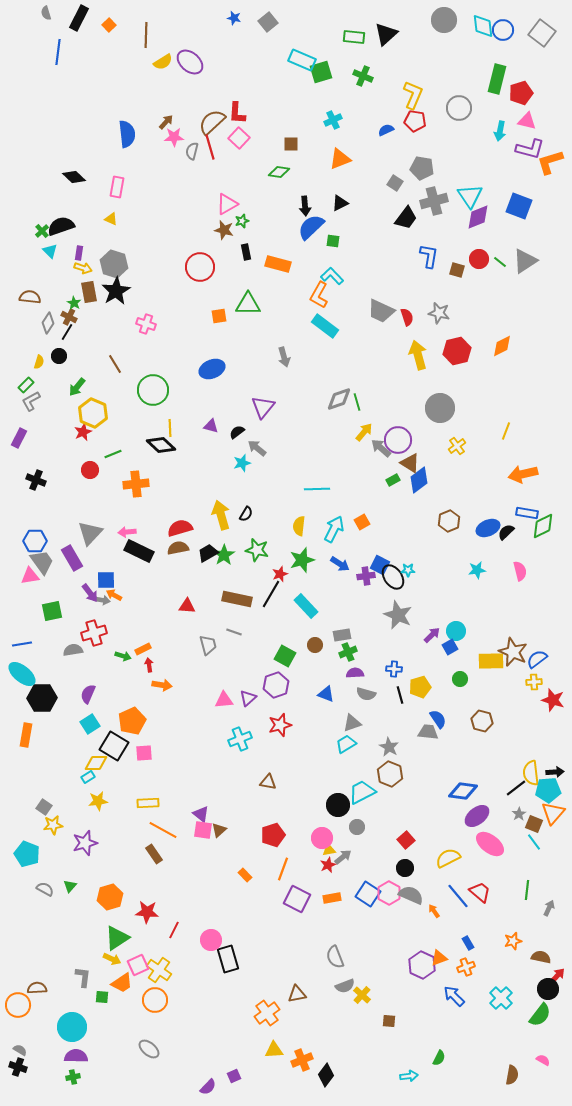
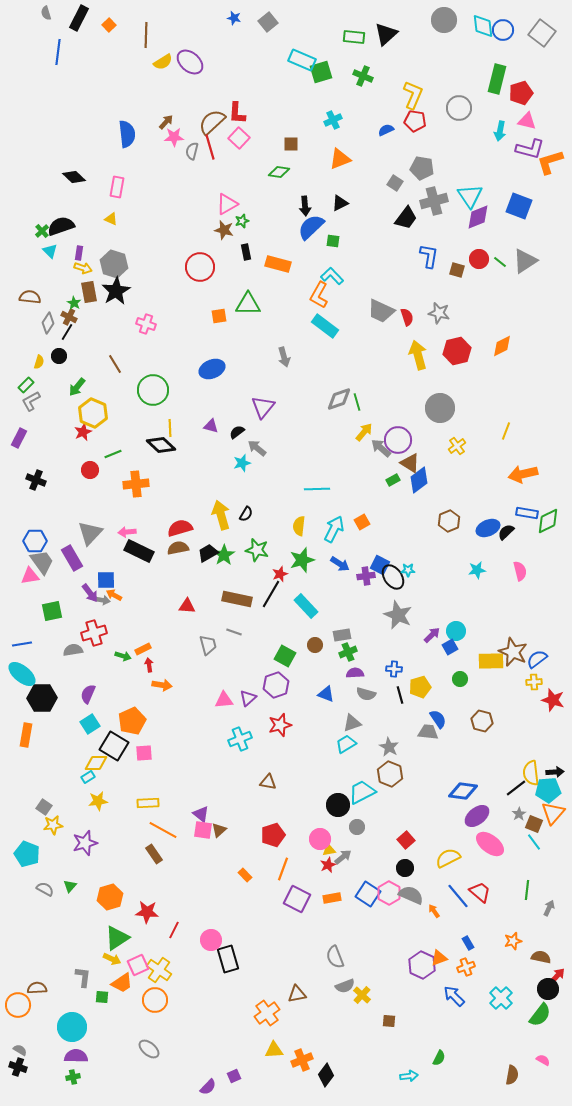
green diamond at (543, 526): moved 5 px right, 5 px up
pink circle at (322, 838): moved 2 px left, 1 px down
